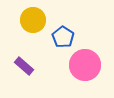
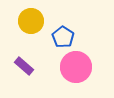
yellow circle: moved 2 px left, 1 px down
pink circle: moved 9 px left, 2 px down
